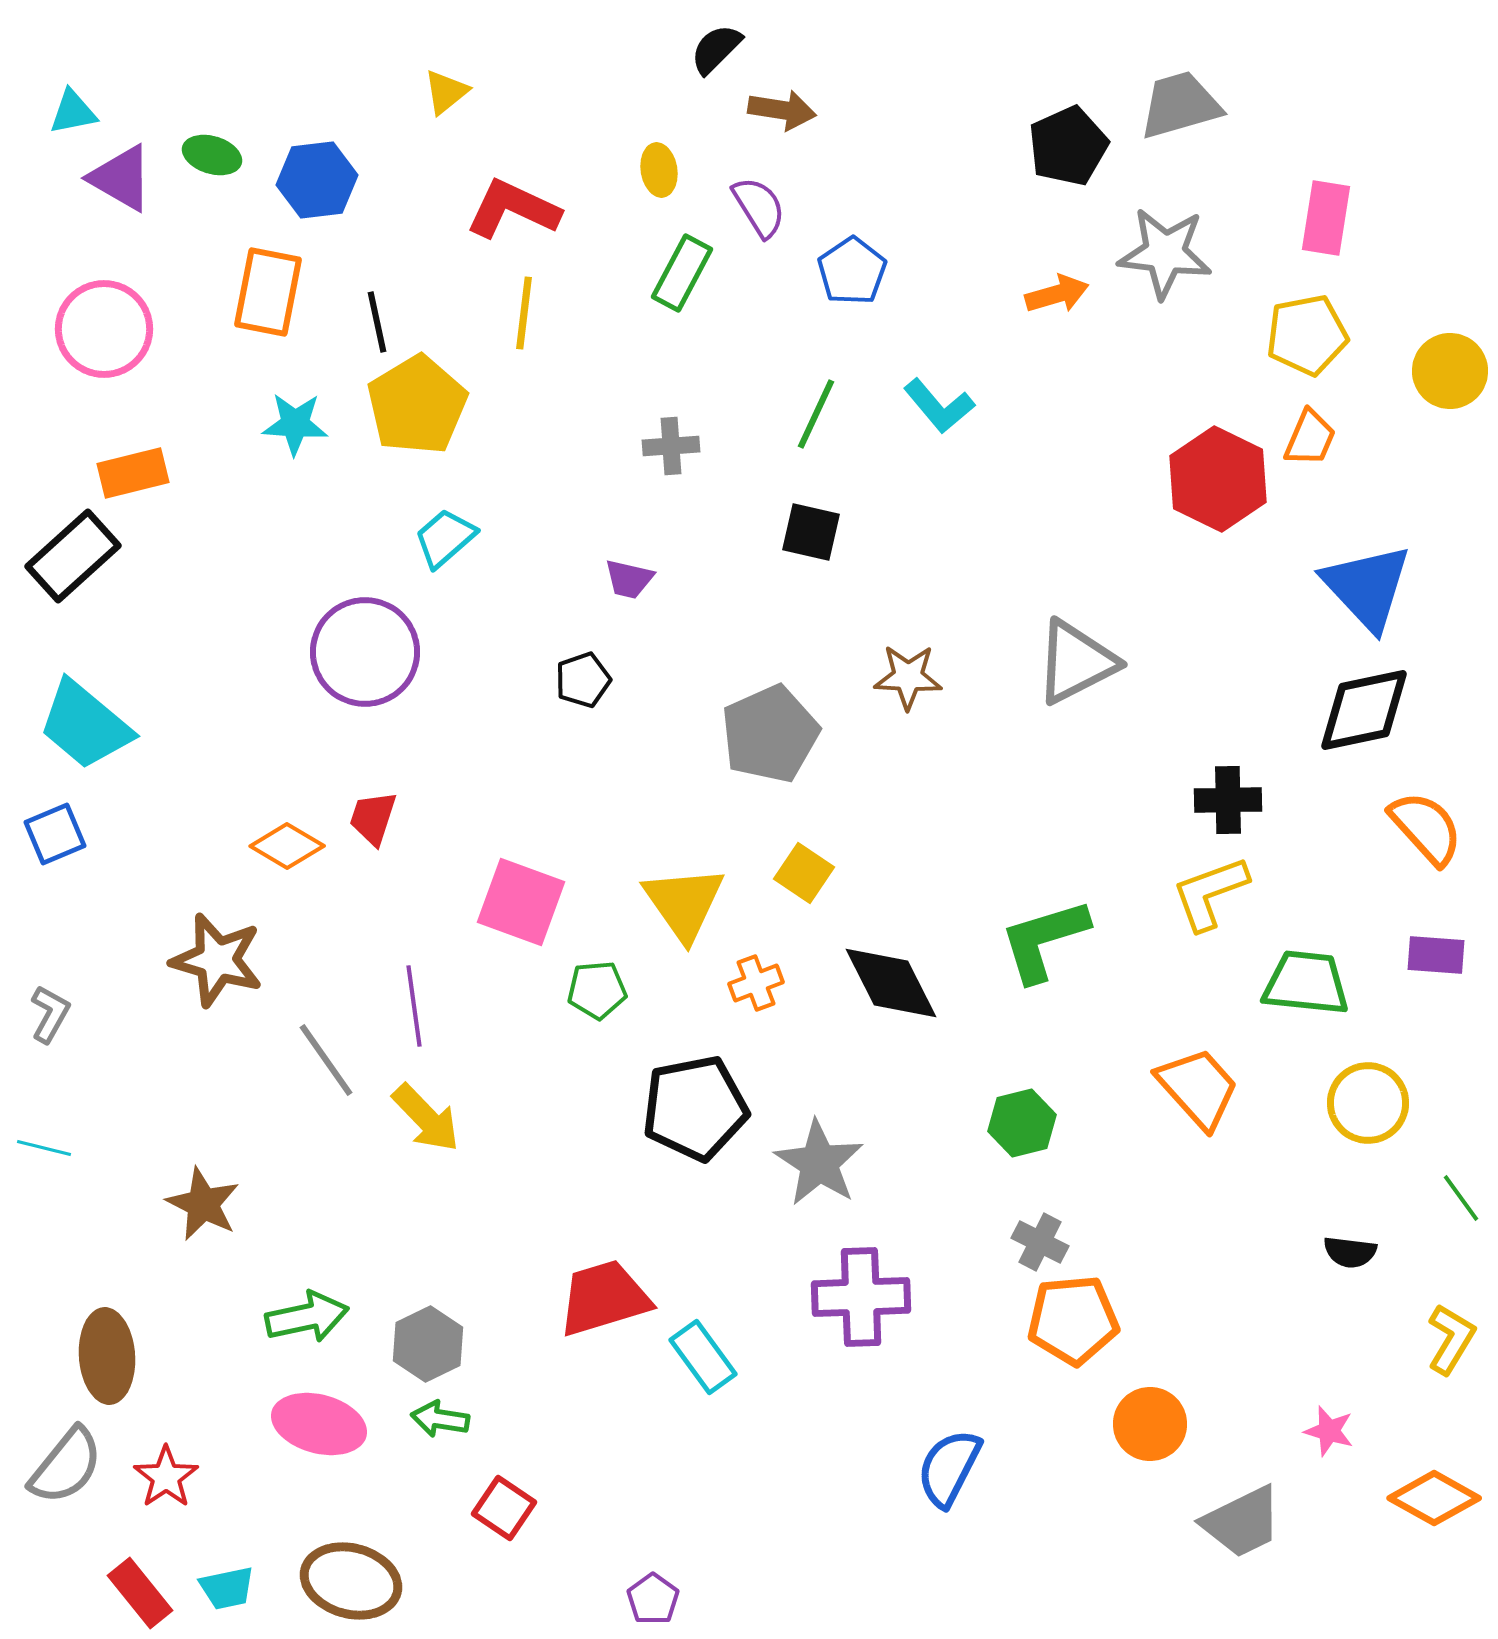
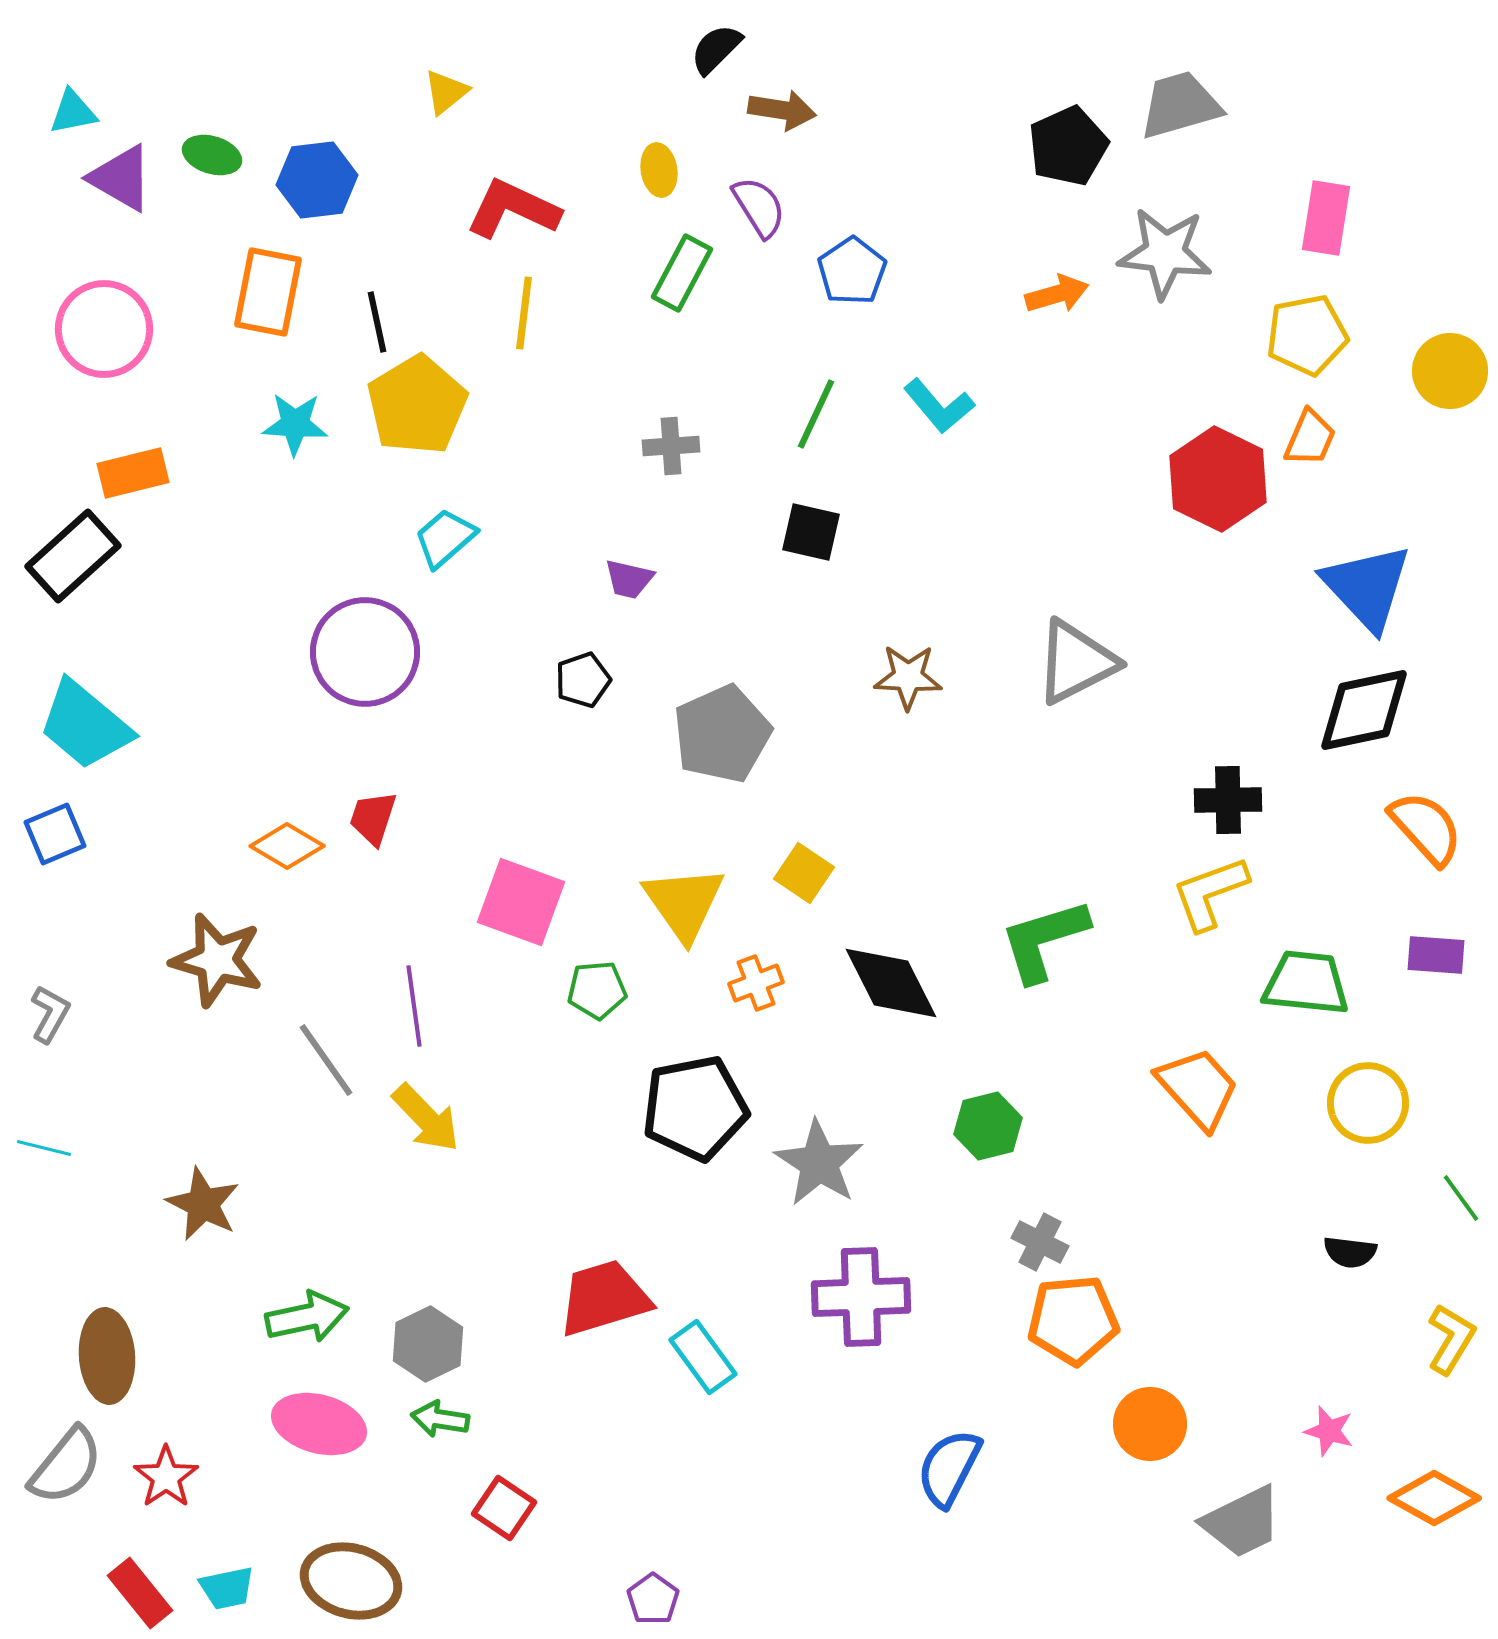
gray pentagon at (770, 734): moved 48 px left
green hexagon at (1022, 1123): moved 34 px left, 3 px down
